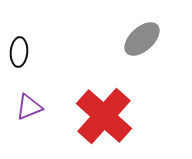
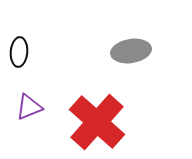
gray ellipse: moved 11 px left, 12 px down; rotated 33 degrees clockwise
red cross: moved 7 px left, 6 px down
